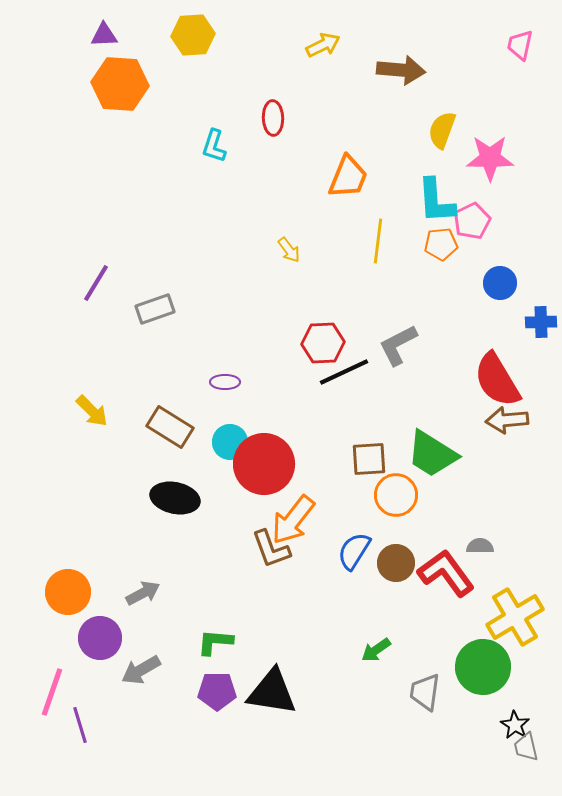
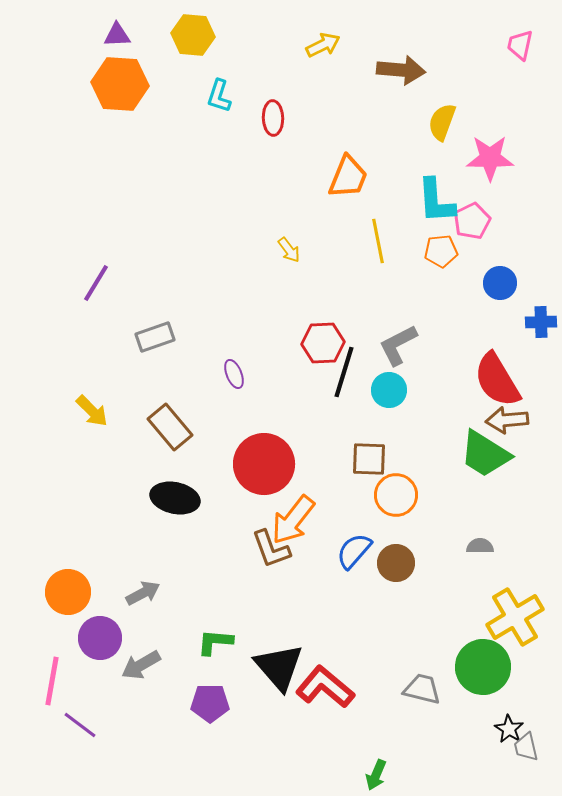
purple triangle at (104, 35): moved 13 px right
yellow hexagon at (193, 35): rotated 9 degrees clockwise
yellow semicircle at (442, 130): moved 8 px up
cyan L-shape at (214, 146): moved 5 px right, 50 px up
yellow line at (378, 241): rotated 18 degrees counterclockwise
orange pentagon at (441, 244): moved 7 px down
gray rectangle at (155, 309): moved 28 px down
black line at (344, 372): rotated 48 degrees counterclockwise
purple ellipse at (225, 382): moved 9 px right, 8 px up; rotated 68 degrees clockwise
brown rectangle at (170, 427): rotated 18 degrees clockwise
cyan circle at (230, 442): moved 159 px right, 52 px up
green trapezoid at (432, 454): moved 53 px right
brown square at (369, 459): rotated 6 degrees clockwise
blue semicircle at (354, 551): rotated 9 degrees clockwise
red L-shape at (446, 573): moved 121 px left, 114 px down; rotated 14 degrees counterclockwise
green arrow at (376, 650): moved 125 px down; rotated 32 degrees counterclockwise
gray arrow at (141, 670): moved 5 px up
purple pentagon at (217, 691): moved 7 px left, 12 px down
pink line at (52, 692): moved 11 px up; rotated 9 degrees counterclockwise
black triangle at (272, 692): moved 7 px right, 25 px up; rotated 40 degrees clockwise
gray trapezoid at (425, 692): moved 3 px left, 3 px up; rotated 96 degrees clockwise
purple line at (80, 725): rotated 36 degrees counterclockwise
black star at (515, 725): moved 6 px left, 4 px down
